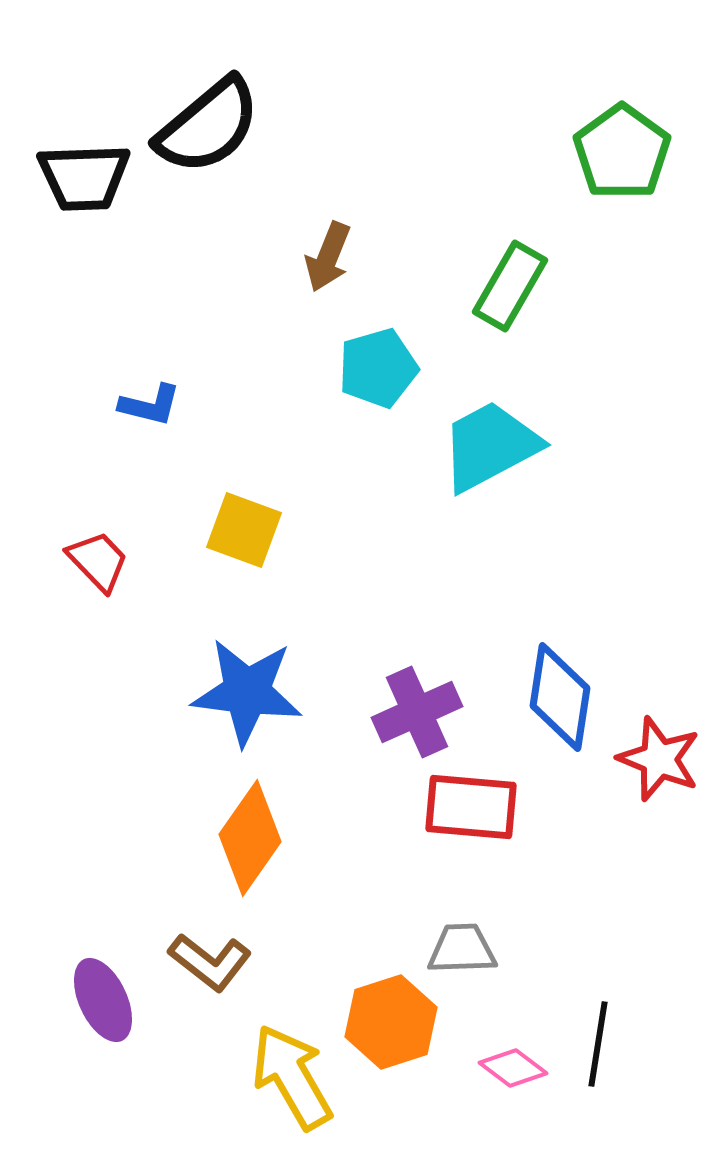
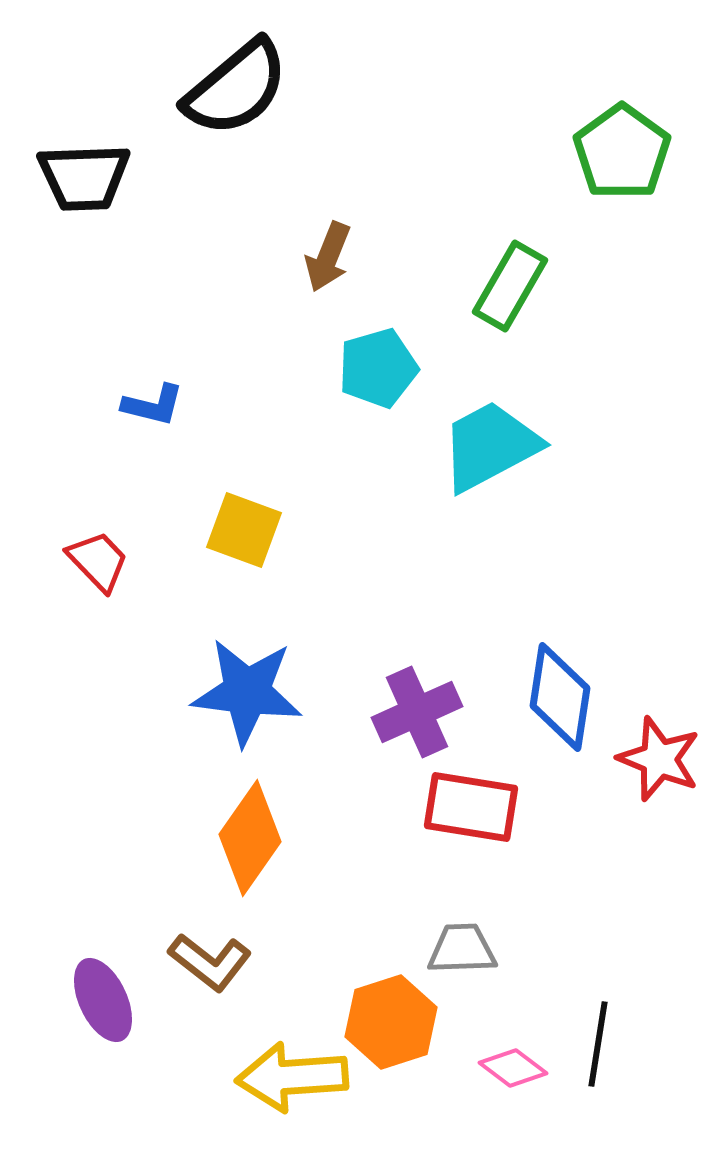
black semicircle: moved 28 px right, 38 px up
blue L-shape: moved 3 px right
red rectangle: rotated 4 degrees clockwise
yellow arrow: rotated 64 degrees counterclockwise
